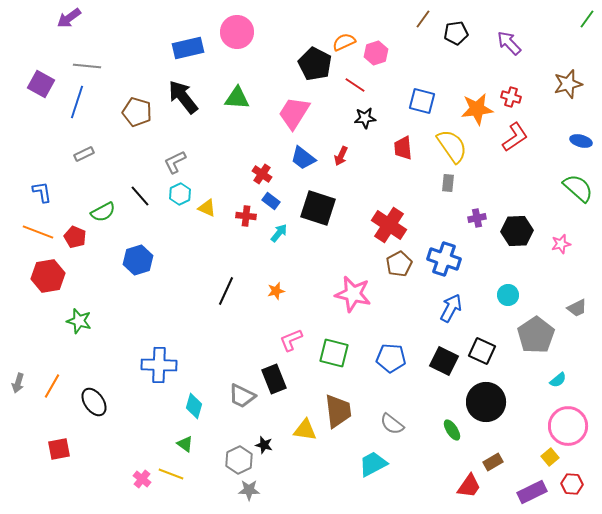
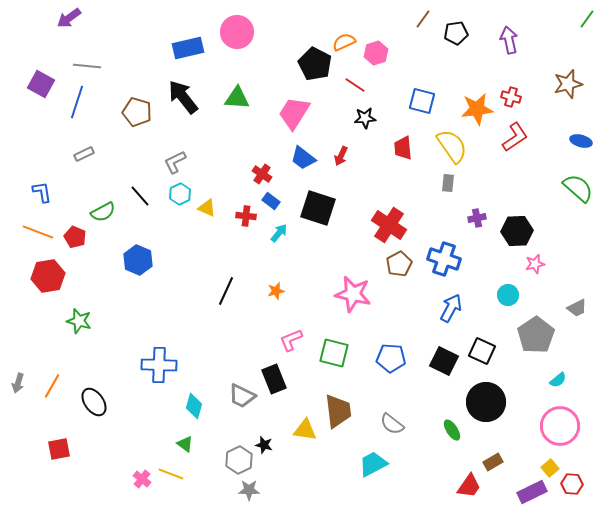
purple arrow at (509, 43): moved 3 px up; rotated 32 degrees clockwise
pink star at (561, 244): moved 26 px left, 20 px down
blue hexagon at (138, 260): rotated 20 degrees counterclockwise
pink circle at (568, 426): moved 8 px left
yellow square at (550, 457): moved 11 px down
